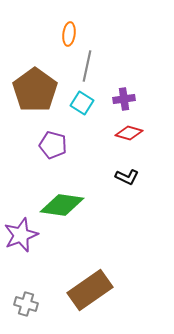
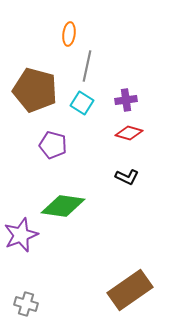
brown pentagon: rotated 21 degrees counterclockwise
purple cross: moved 2 px right, 1 px down
green diamond: moved 1 px right, 1 px down
brown rectangle: moved 40 px right
